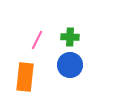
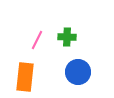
green cross: moved 3 px left
blue circle: moved 8 px right, 7 px down
